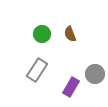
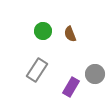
green circle: moved 1 px right, 3 px up
